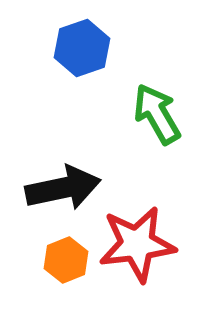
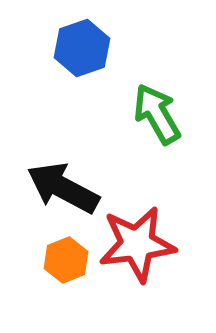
black arrow: rotated 140 degrees counterclockwise
